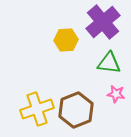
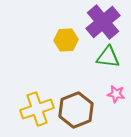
green triangle: moved 1 px left, 6 px up
